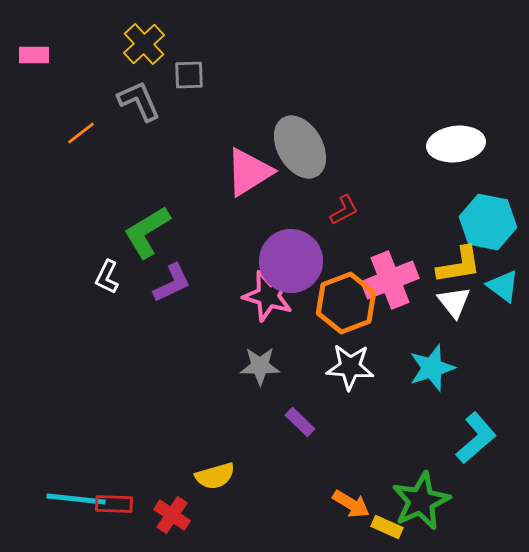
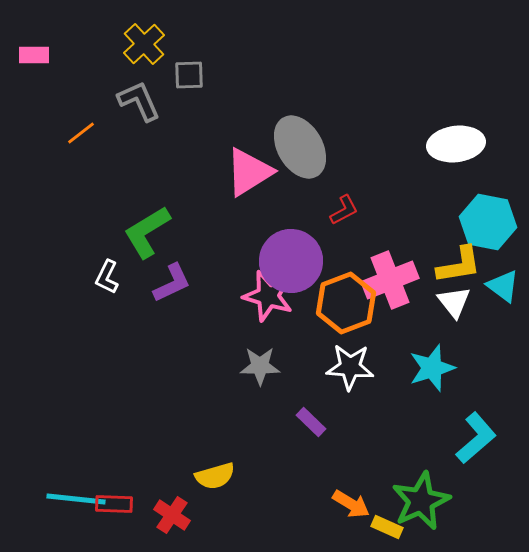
purple rectangle: moved 11 px right
